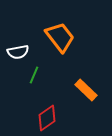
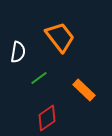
white semicircle: rotated 70 degrees counterclockwise
green line: moved 5 px right, 3 px down; rotated 30 degrees clockwise
orange rectangle: moved 2 px left
